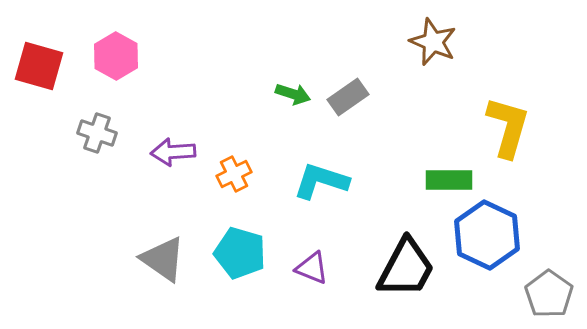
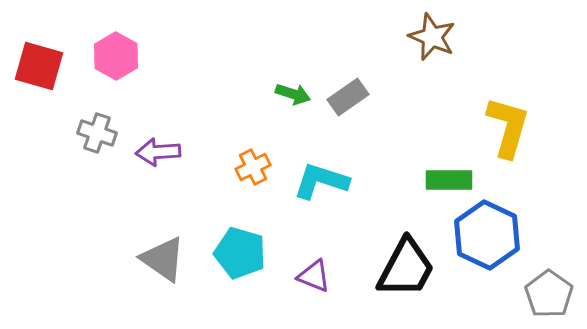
brown star: moved 1 px left, 5 px up
purple arrow: moved 15 px left
orange cross: moved 19 px right, 7 px up
purple triangle: moved 2 px right, 8 px down
